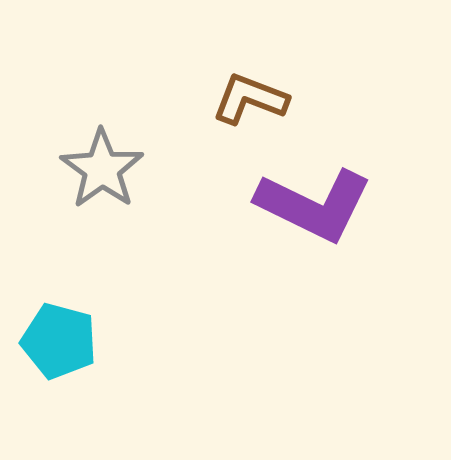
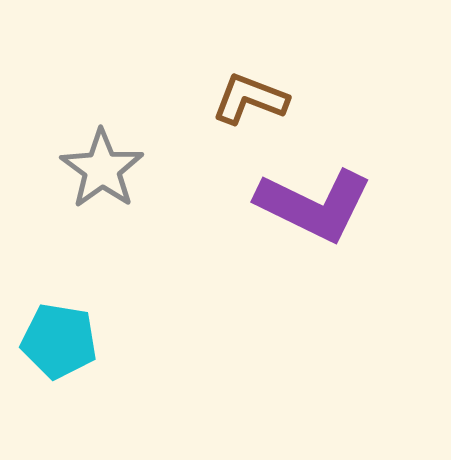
cyan pentagon: rotated 6 degrees counterclockwise
